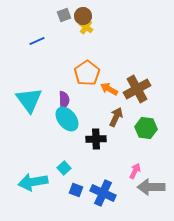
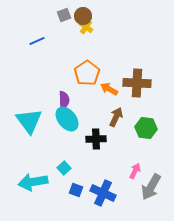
brown cross: moved 6 px up; rotated 32 degrees clockwise
cyan triangle: moved 21 px down
gray arrow: rotated 60 degrees counterclockwise
